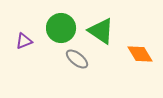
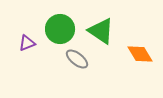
green circle: moved 1 px left, 1 px down
purple triangle: moved 3 px right, 2 px down
